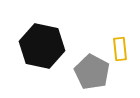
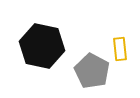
gray pentagon: moved 1 px up
